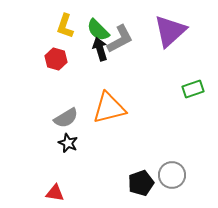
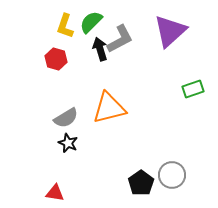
green semicircle: moved 7 px left, 8 px up; rotated 90 degrees clockwise
black pentagon: rotated 15 degrees counterclockwise
